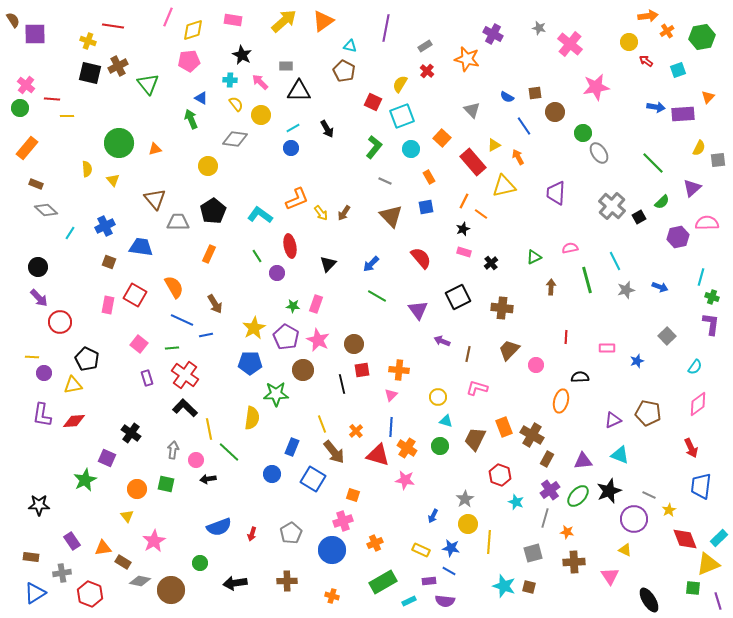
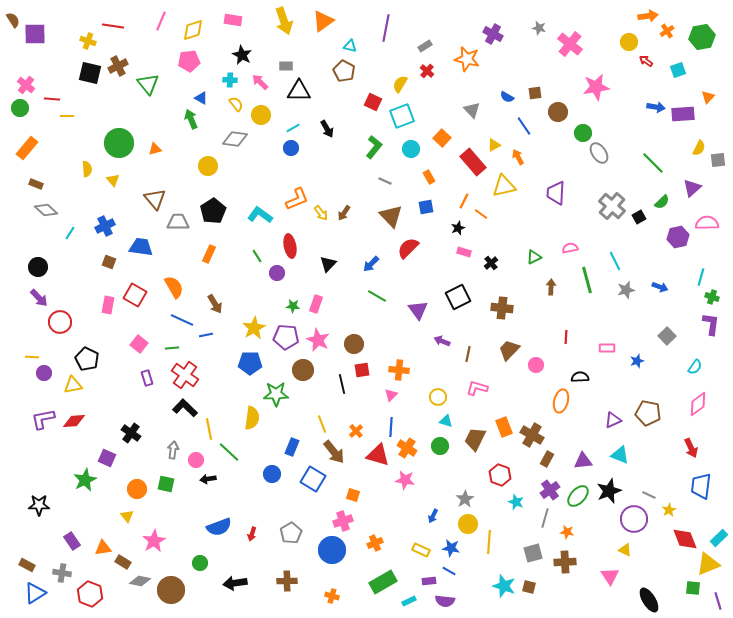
pink line at (168, 17): moved 7 px left, 4 px down
yellow arrow at (284, 21): rotated 112 degrees clockwise
brown circle at (555, 112): moved 3 px right
black star at (463, 229): moved 5 px left, 1 px up
red semicircle at (421, 258): moved 13 px left, 10 px up; rotated 95 degrees counterclockwise
purple pentagon at (286, 337): rotated 25 degrees counterclockwise
purple L-shape at (42, 415): moved 1 px right, 4 px down; rotated 70 degrees clockwise
brown rectangle at (31, 557): moved 4 px left, 8 px down; rotated 21 degrees clockwise
brown cross at (574, 562): moved 9 px left
gray cross at (62, 573): rotated 18 degrees clockwise
